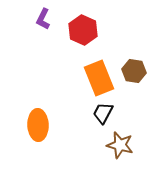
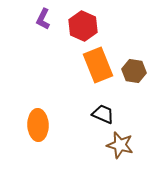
red hexagon: moved 4 px up
orange rectangle: moved 1 px left, 13 px up
black trapezoid: moved 1 px down; rotated 85 degrees clockwise
